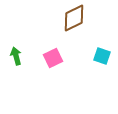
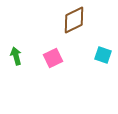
brown diamond: moved 2 px down
cyan square: moved 1 px right, 1 px up
